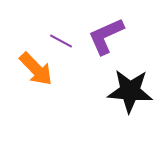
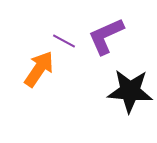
purple line: moved 3 px right
orange arrow: moved 3 px right; rotated 102 degrees counterclockwise
